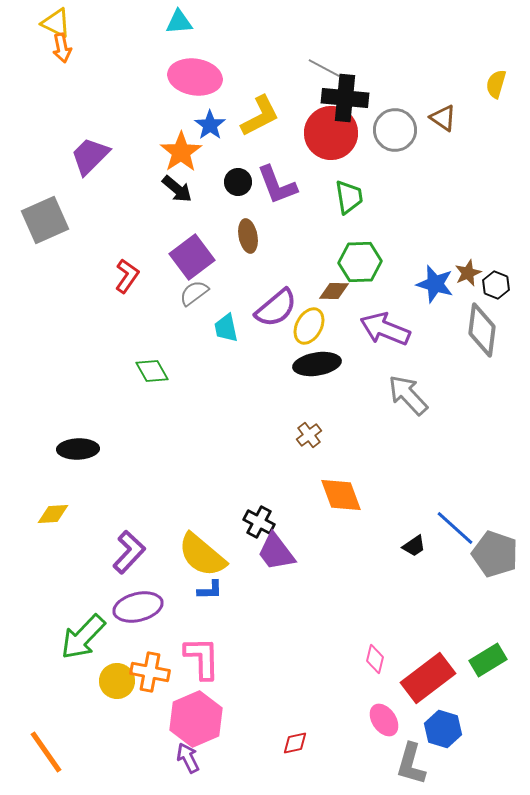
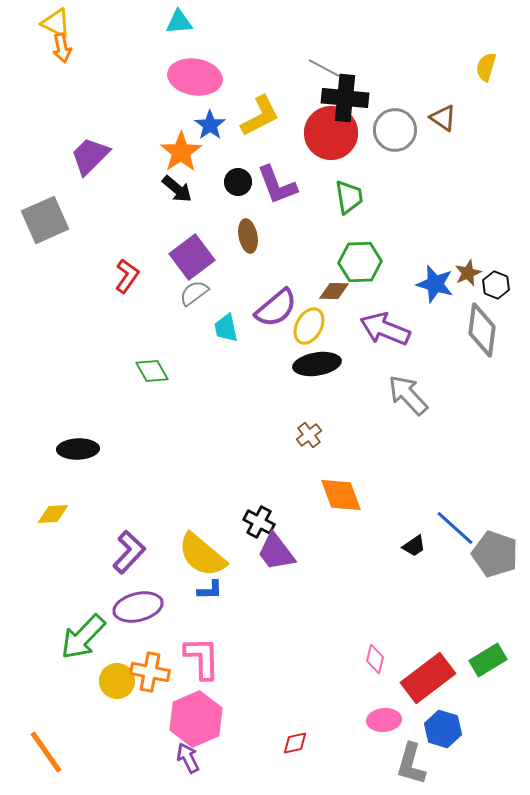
yellow semicircle at (496, 84): moved 10 px left, 17 px up
pink ellipse at (384, 720): rotated 60 degrees counterclockwise
